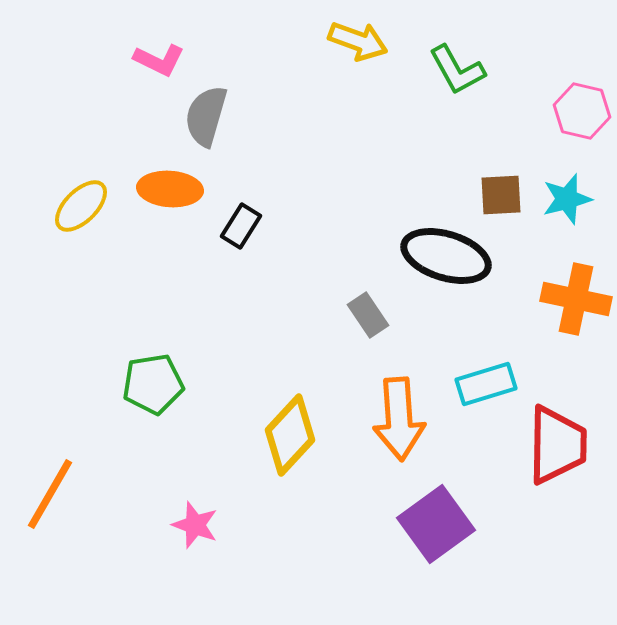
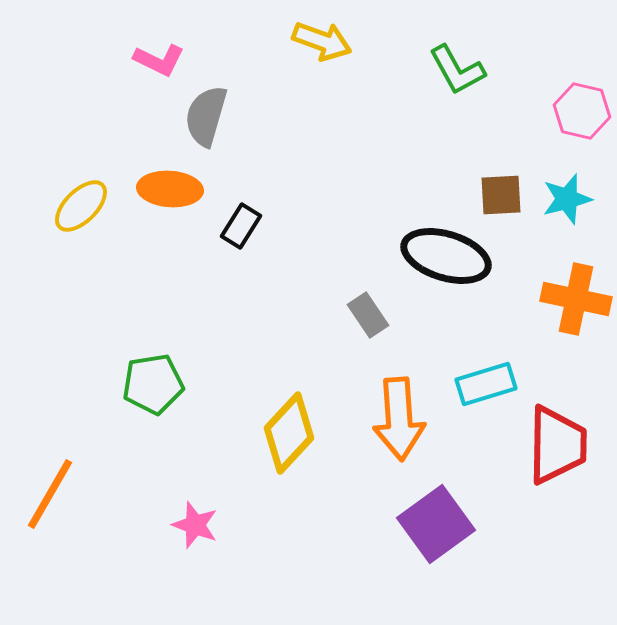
yellow arrow: moved 36 px left
yellow diamond: moved 1 px left, 2 px up
